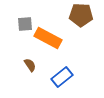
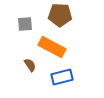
brown pentagon: moved 21 px left
orange rectangle: moved 4 px right, 9 px down
blue rectangle: rotated 25 degrees clockwise
